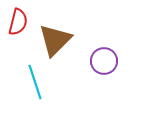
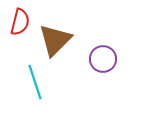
red semicircle: moved 2 px right
purple circle: moved 1 px left, 2 px up
